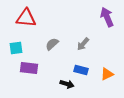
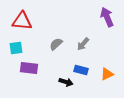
red triangle: moved 4 px left, 3 px down
gray semicircle: moved 4 px right
black arrow: moved 1 px left, 2 px up
